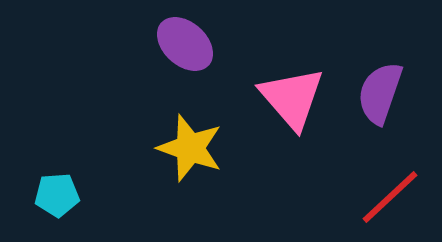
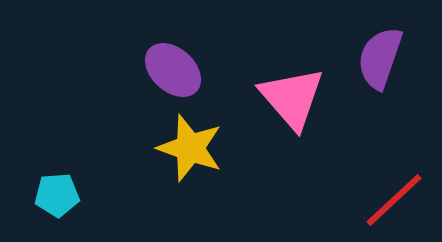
purple ellipse: moved 12 px left, 26 px down
purple semicircle: moved 35 px up
red line: moved 4 px right, 3 px down
